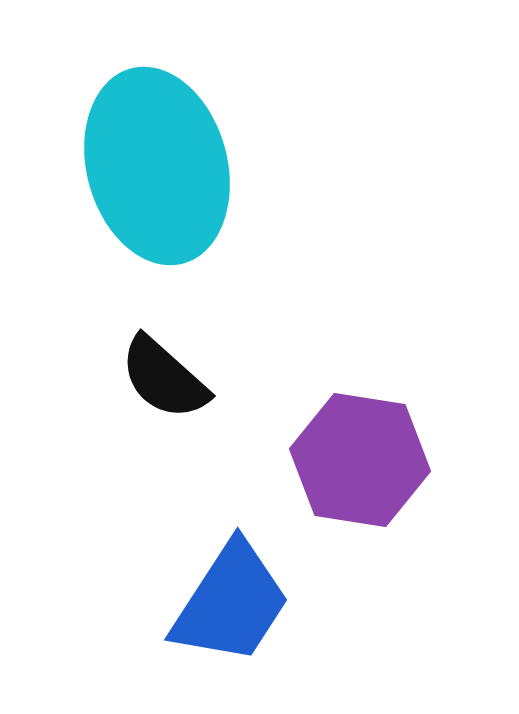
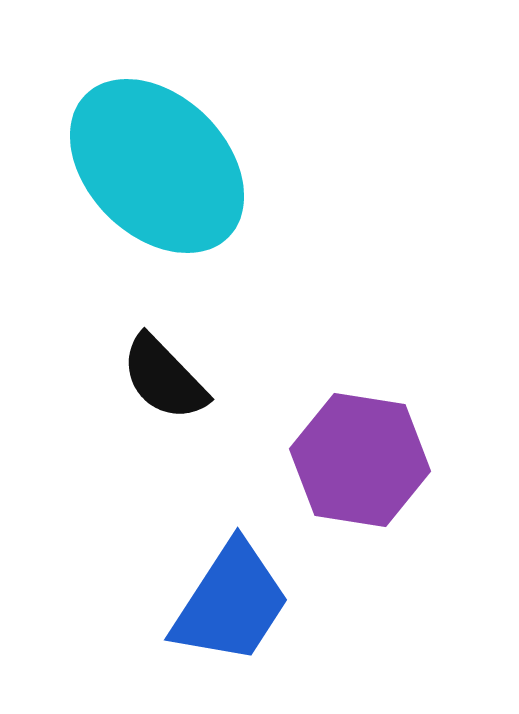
cyan ellipse: rotated 30 degrees counterclockwise
black semicircle: rotated 4 degrees clockwise
